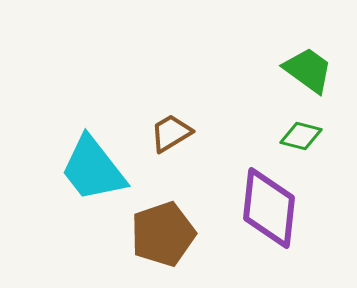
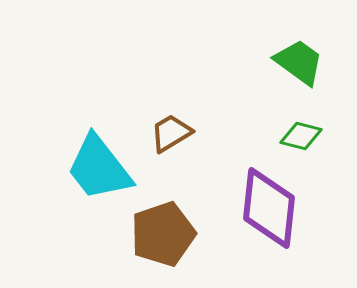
green trapezoid: moved 9 px left, 8 px up
cyan trapezoid: moved 6 px right, 1 px up
